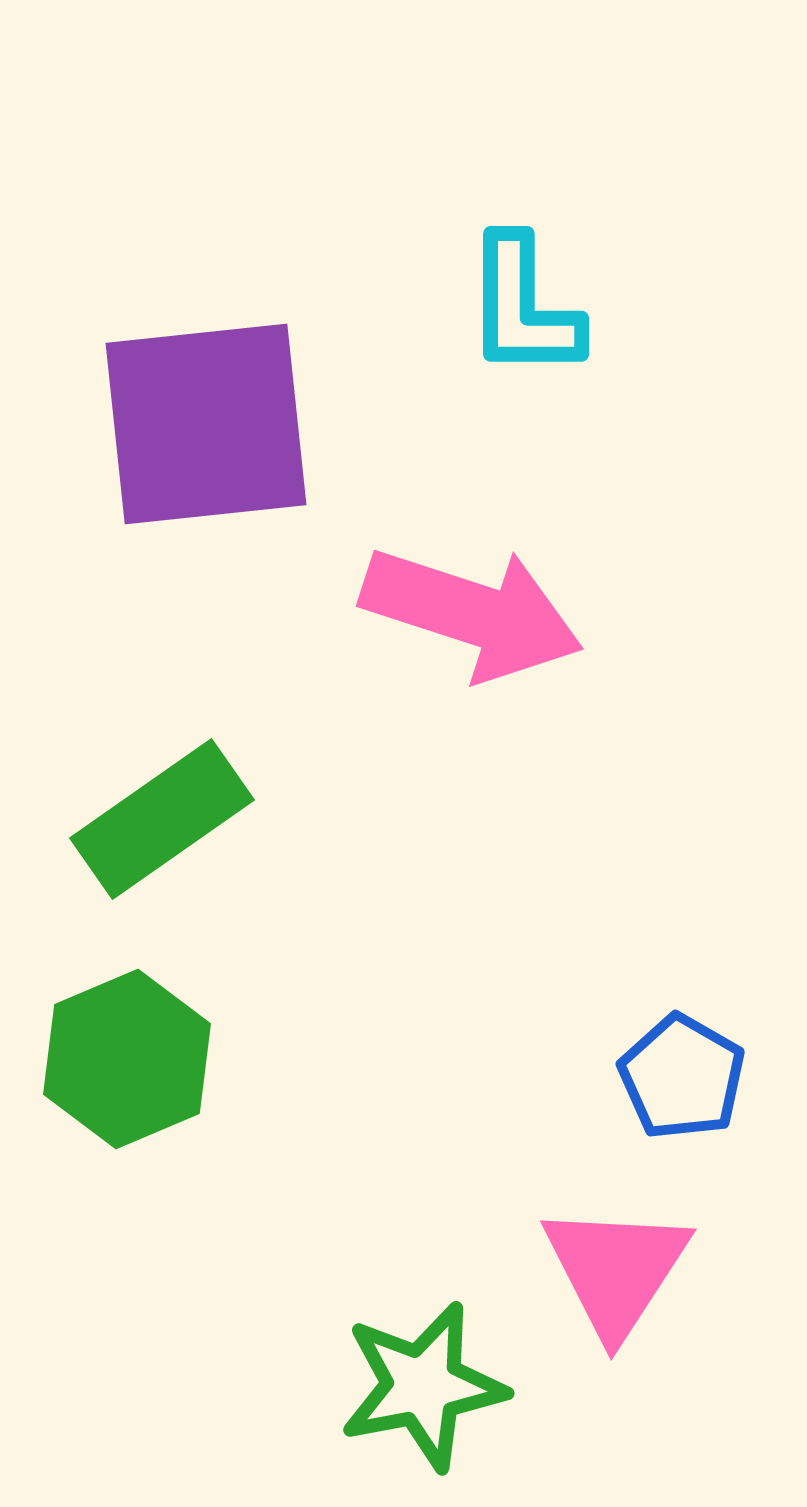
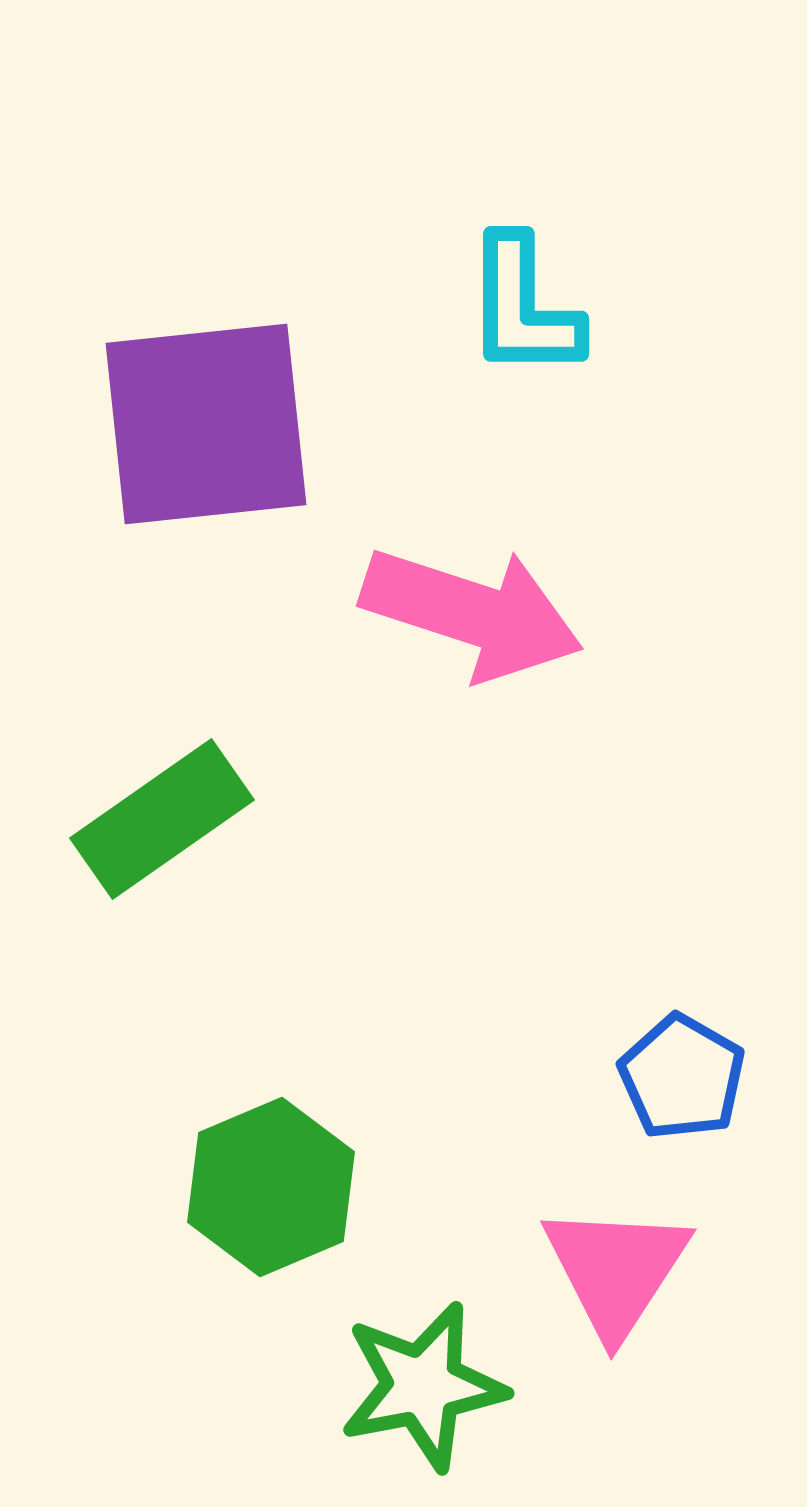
green hexagon: moved 144 px right, 128 px down
